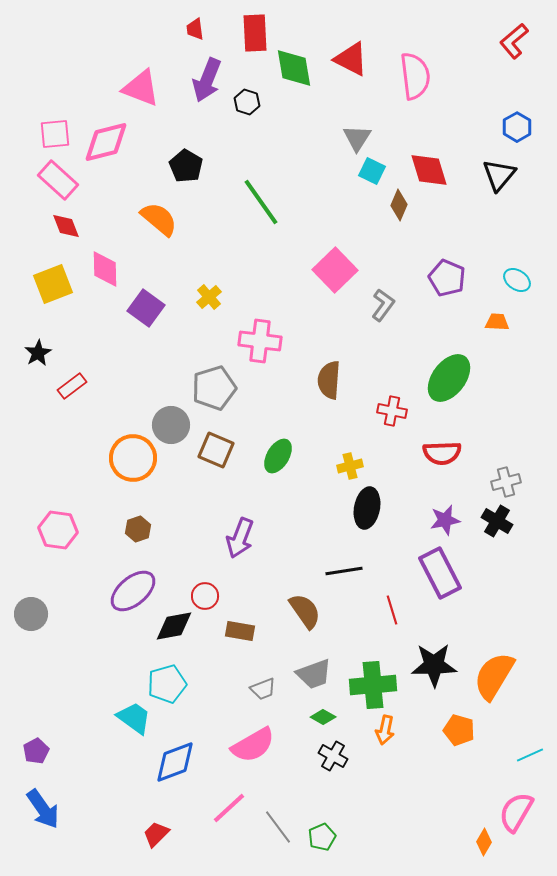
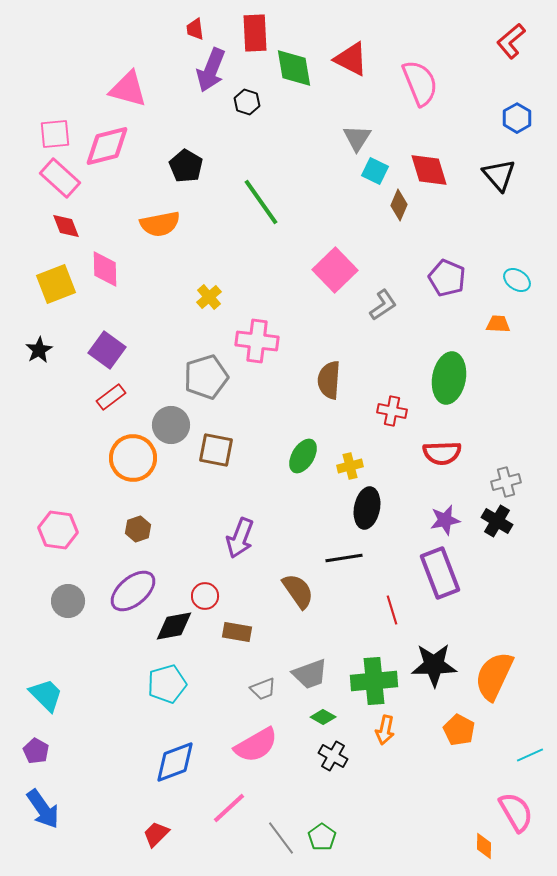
red L-shape at (514, 41): moved 3 px left
pink semicircle at (415, 76): moved 5 px right, 7 px down; rotated 15 degrees counterclockwise
purple arrow at (207, 80): moved 4 px right, 10 px up
pink triangle at (141, 88): moved 13 px left, 1 px down; rotated 6 degrees counterclockwise
blue hexagon at (517, 127): moved 9 px up
pink diamond at (106, 142): moved 1 px right, 4 px down
cyan square at (372, 171): moved 3 px right
black triangle at (499, 175): rotated 21 degrees counterclockwise
pink rectangle at (58, 180): moved 2 px right, 2 px up
orange semicircle at (159, 219): moved 1 px right, 5 px down; rotated 129 degrees clockwise
yellow square at (53, 284): moved 3 px right
gray L-shape at (383, 305): rotated 20 degrees clockwise
purple square at (146, 308): moved 39 px left, 42 px down
orange trapezoid at (497, 322): moved 1 px right, 2 px down
pink cross at (260, 341): moved 3 px left
black star at (38, 353): moved 1 px right, 3 px up
green ellipse at (449, 378): rotated 27 degrees counterclockwise
red rectangle at (72, 386): moved 39 px right, 11 px down
gray pentagon at (214, 388): moved 8 px left, 11 px up
brown square at (216, 450): rotated 12 degrees counterclockwise
green ellipse at (278, 456): moved 25 px right
black line at (344, 571): moved 13 px up
purple rectangle at (440, 573): rotated 6 degrees clockwise
brown semicircle at (305, 611): moved 7 px left, 20 px up
gray circle at (31, 614): moved 37 px right, 13 px up
brown rectangle at (240, 631): moved 3 px left, 1 px down
gray trapezoid at (314, 674): moved 4 px left
orange semicircle at (494, 676): rotated 6 degrees counterclockwise
green cross at (373, 685): moved 1 px right, 4 px up
cyan trapezoid at (134, 718): moved 88 px left, 23 px up; rotated 9 degrees clockwise
orange pentagon at (459, 730): rotated 12 degrees clockwise
pink semicircle at (253, 745): moved 3 px right
purple pentagon at (36, 751): rotated 15 degrees counterclockwise
pink semicircle at (516, 812): rotated 120 degrees clockwise
gray line at (278, 827): moved 3 px right, 11 px down
green pentagon at (322, 837): rotated 12 degrees counterclockwise
orange diamond at (484, 842): moved 4 px down; rotated 28 degrees counterclockwise
